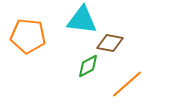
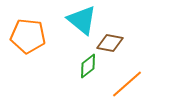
cyan triangle: rotated 32 degrees clockwise
green diamond: rotated 10 degrees counterclockwise
